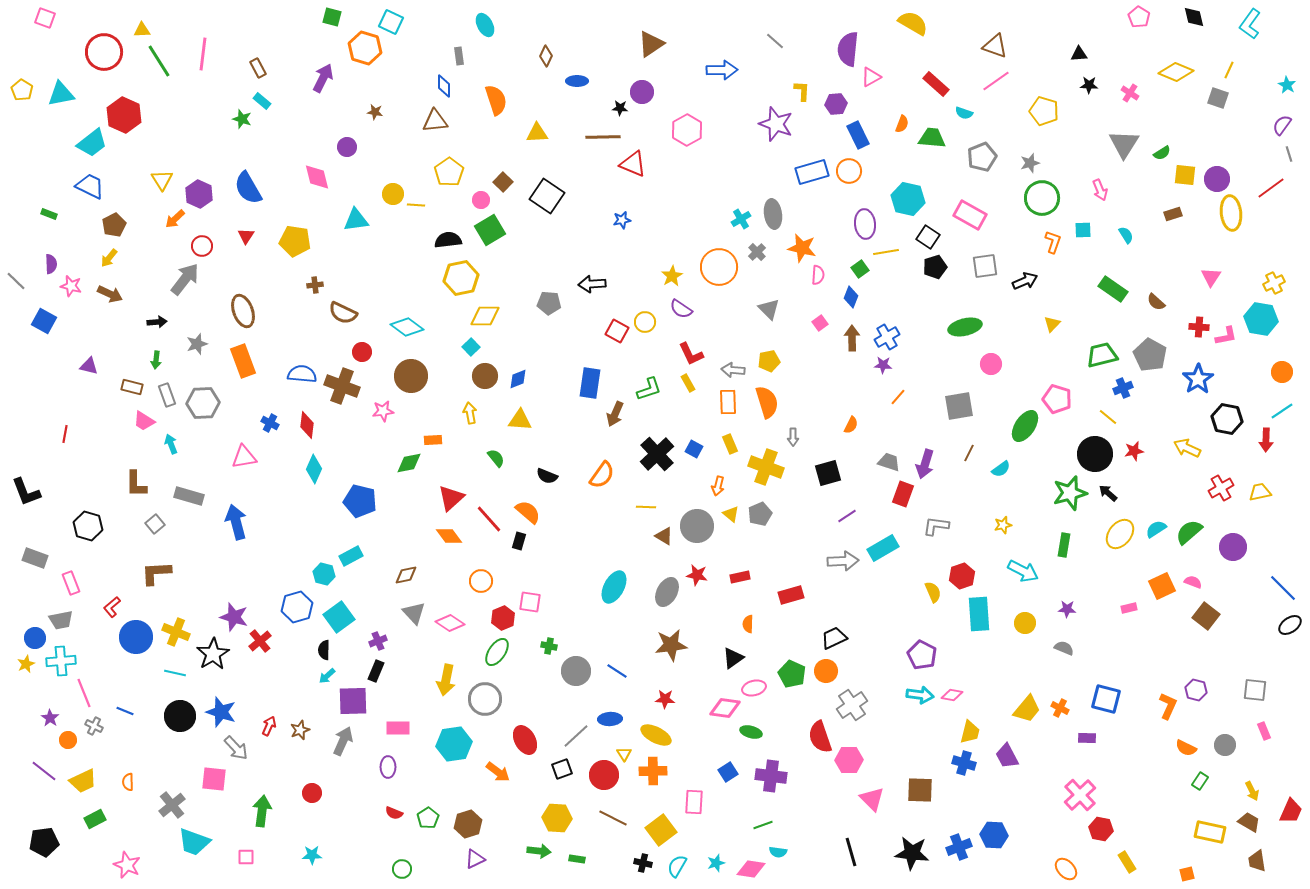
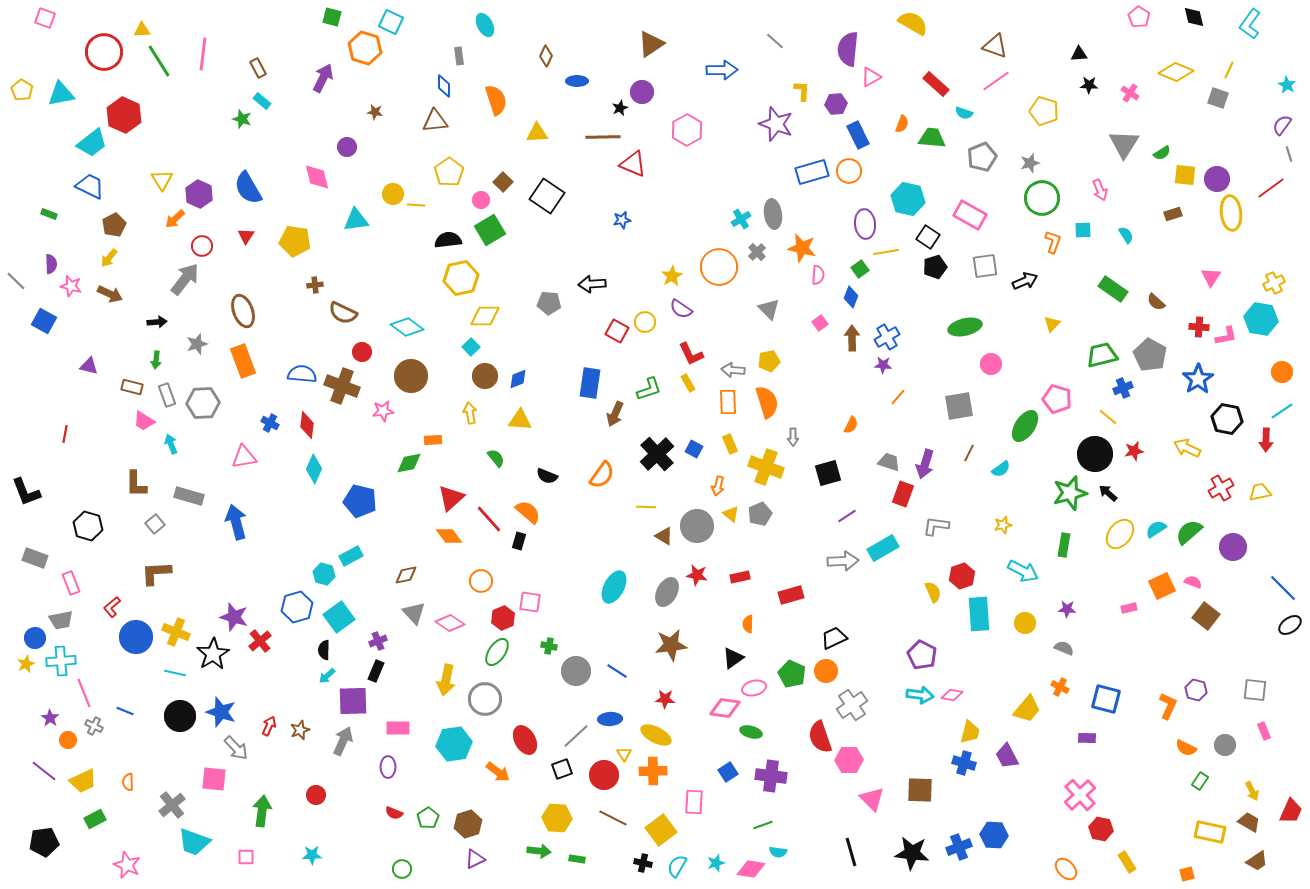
black star at (620, 108): rotated 28 degrees counterclockwise
orange cross at (1060, 708): moved 21 px up
red circle at (312, 793): moved 4 px right, 2 px down
brown trapezoid at (1257, 861): rotated 115 degrees counterclockwise
